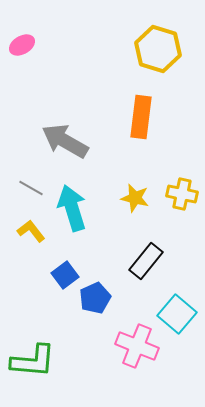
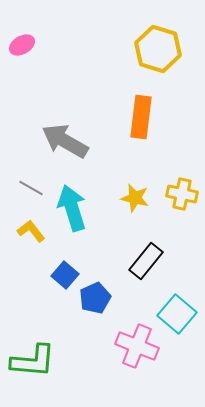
blue square: rotated 12 degrees counterclockwise
